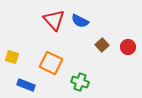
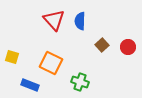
blue semicircle: rotated 66 degrees clockwise
blue rectangle: moved 4 px right
